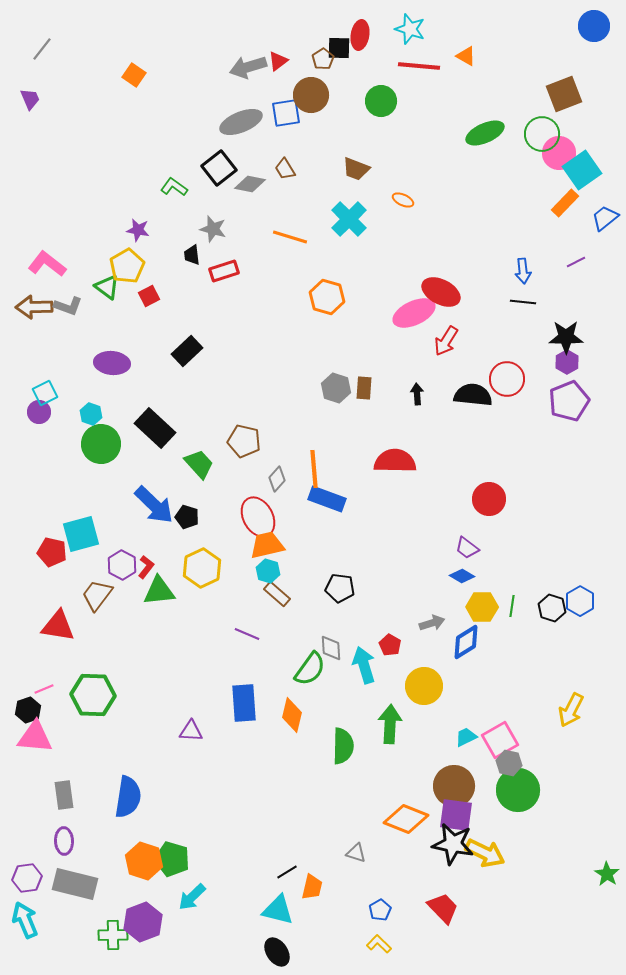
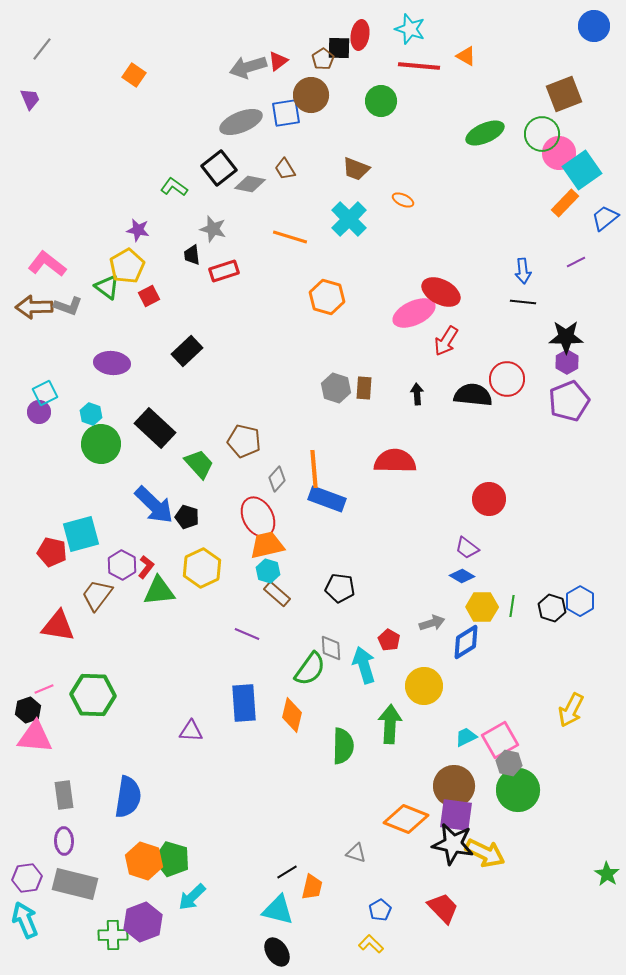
red pentagon at (390, 645): moved 1 px left, 5 px up
yellow L-shape at (379, 944): moved 8 px left
